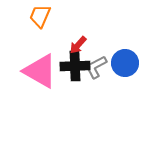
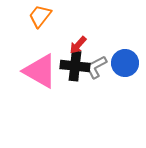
orange trapezoid: rotated 15 degrees clockwise
black cross: rotated 8 degrees clockwise
